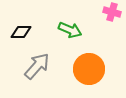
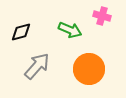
pink cross: moved 10 px left, 4 px down
black diamond: rotated 15 degrees counterclockwise
